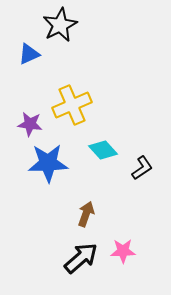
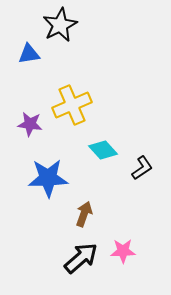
blue triangle: rotated 15 degrees clockwise
blue star: moved 15 px down
brown arrow: moved 2 px left
